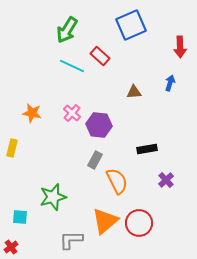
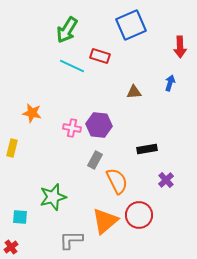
red rectangle: rotated 24 degrees counterclockwise
pink cross: moved 15 px down; rotated 30 degrees counterclockwise
red circle: moved 8 px up
